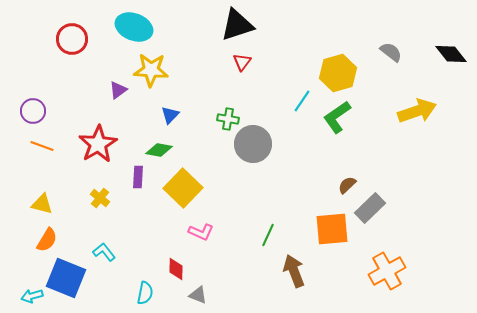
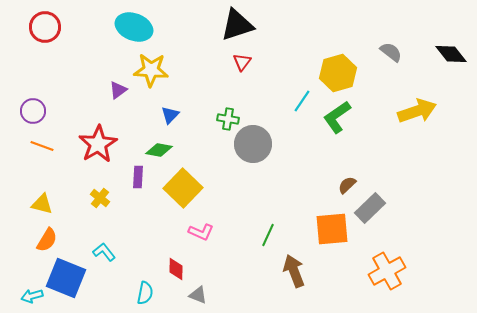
red circle: moved 27 px left, 12 px up
